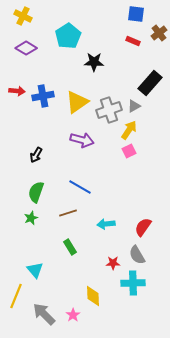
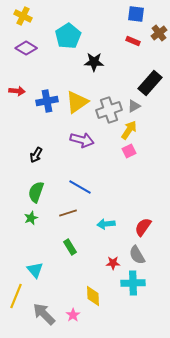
blue cross: moved 4 px right, 5 px down
